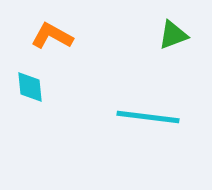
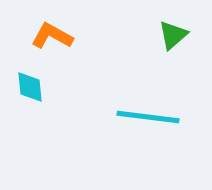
green triangle: rotated 20 degrees counterclockwise
